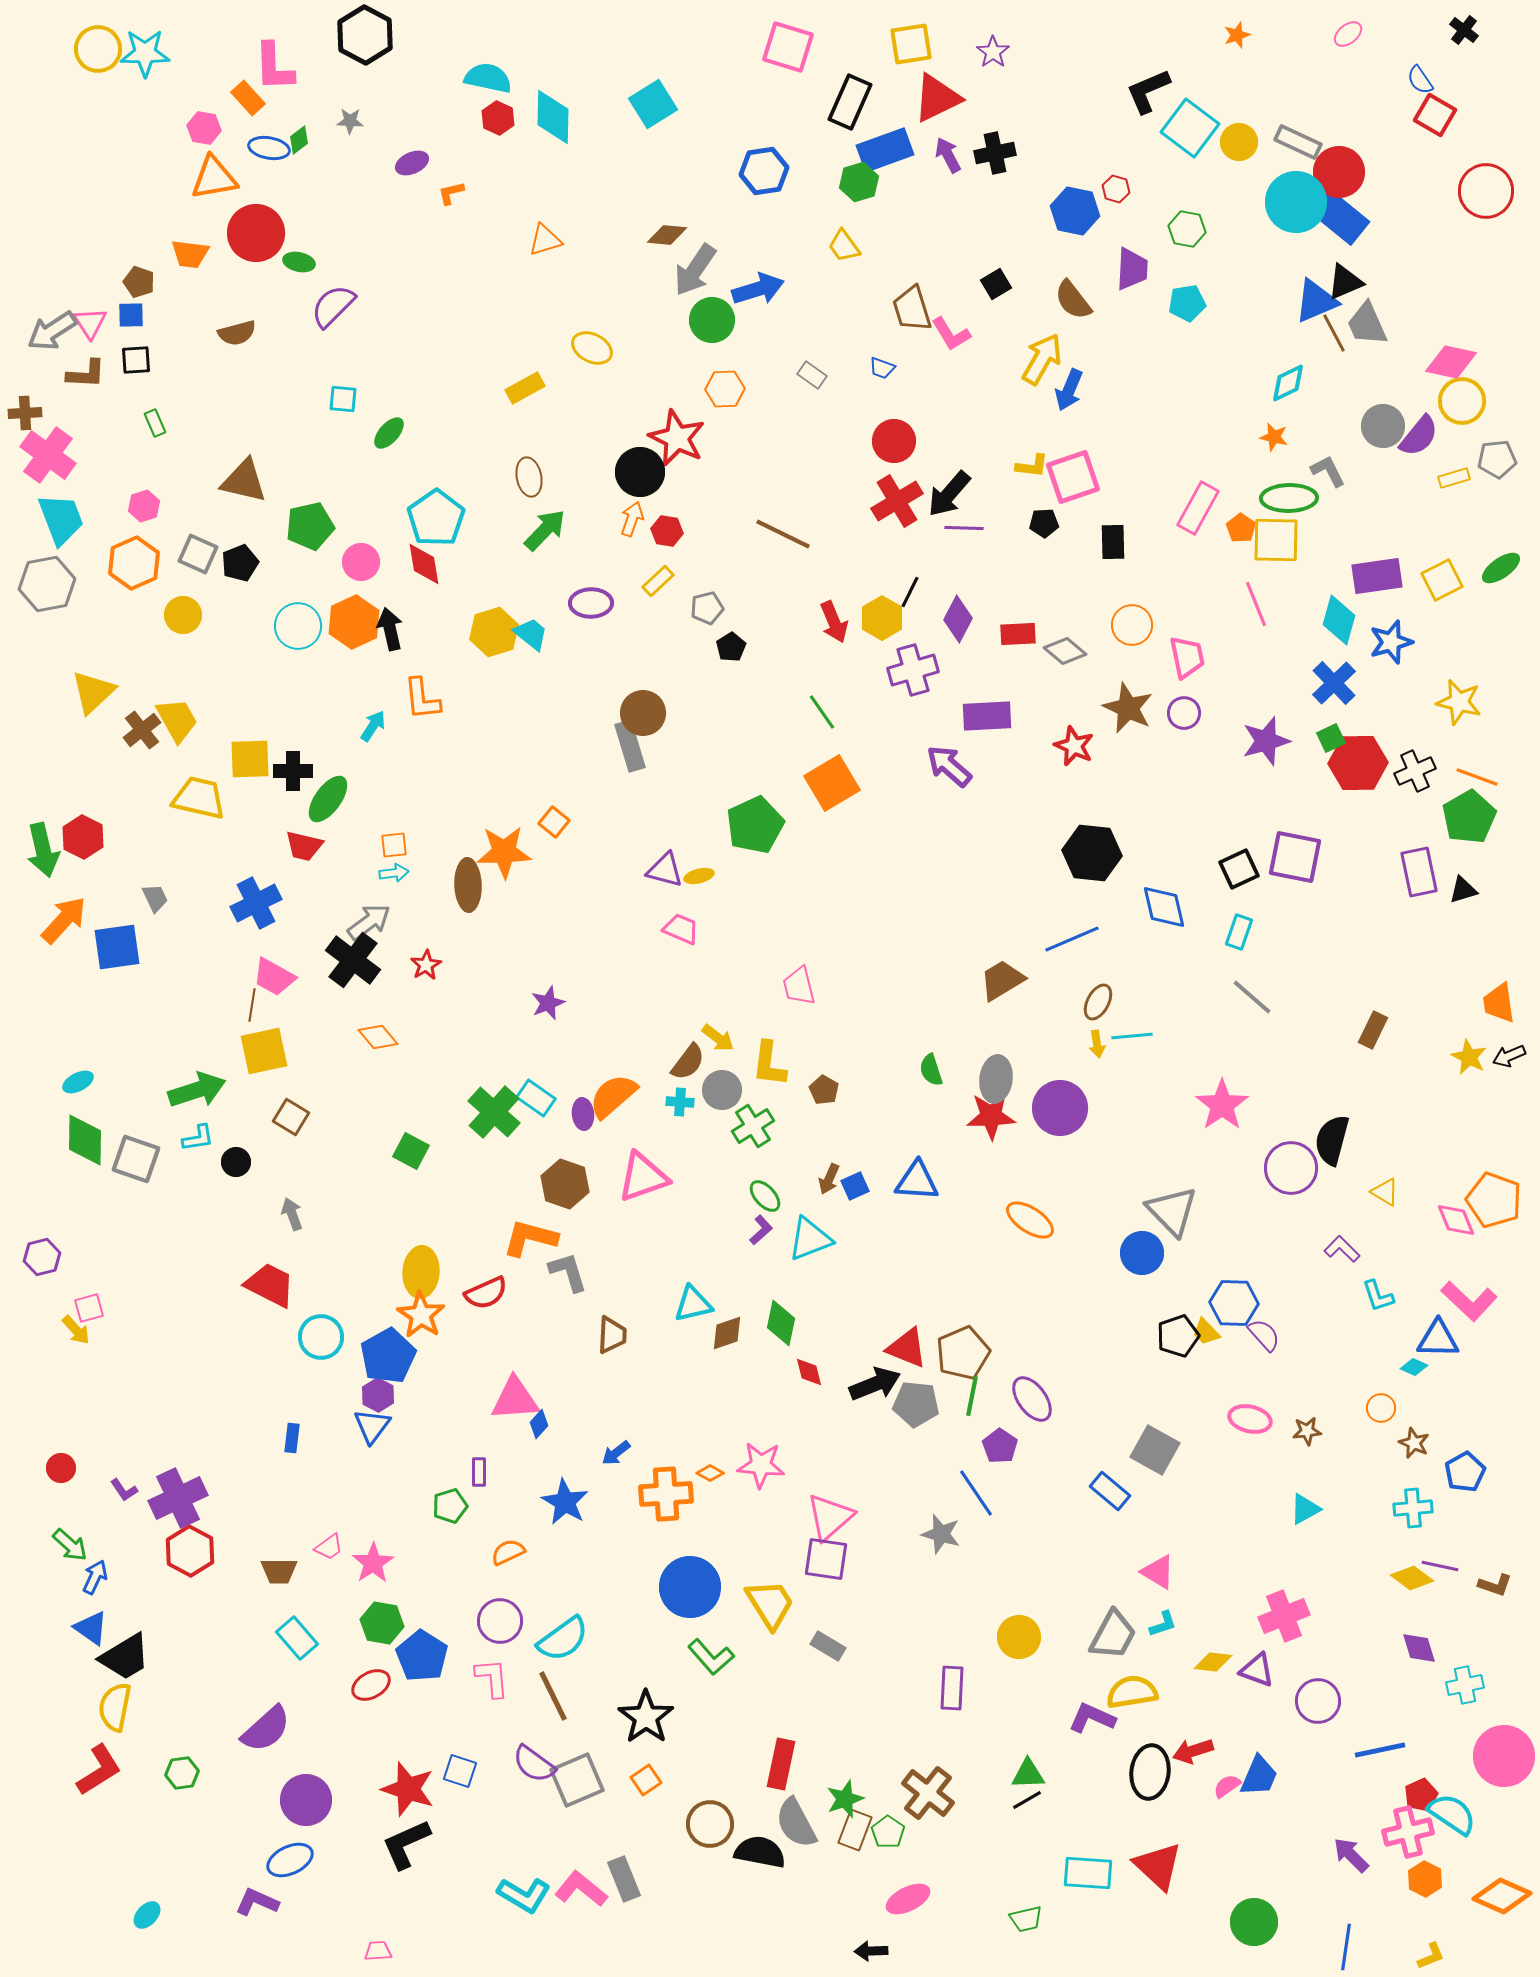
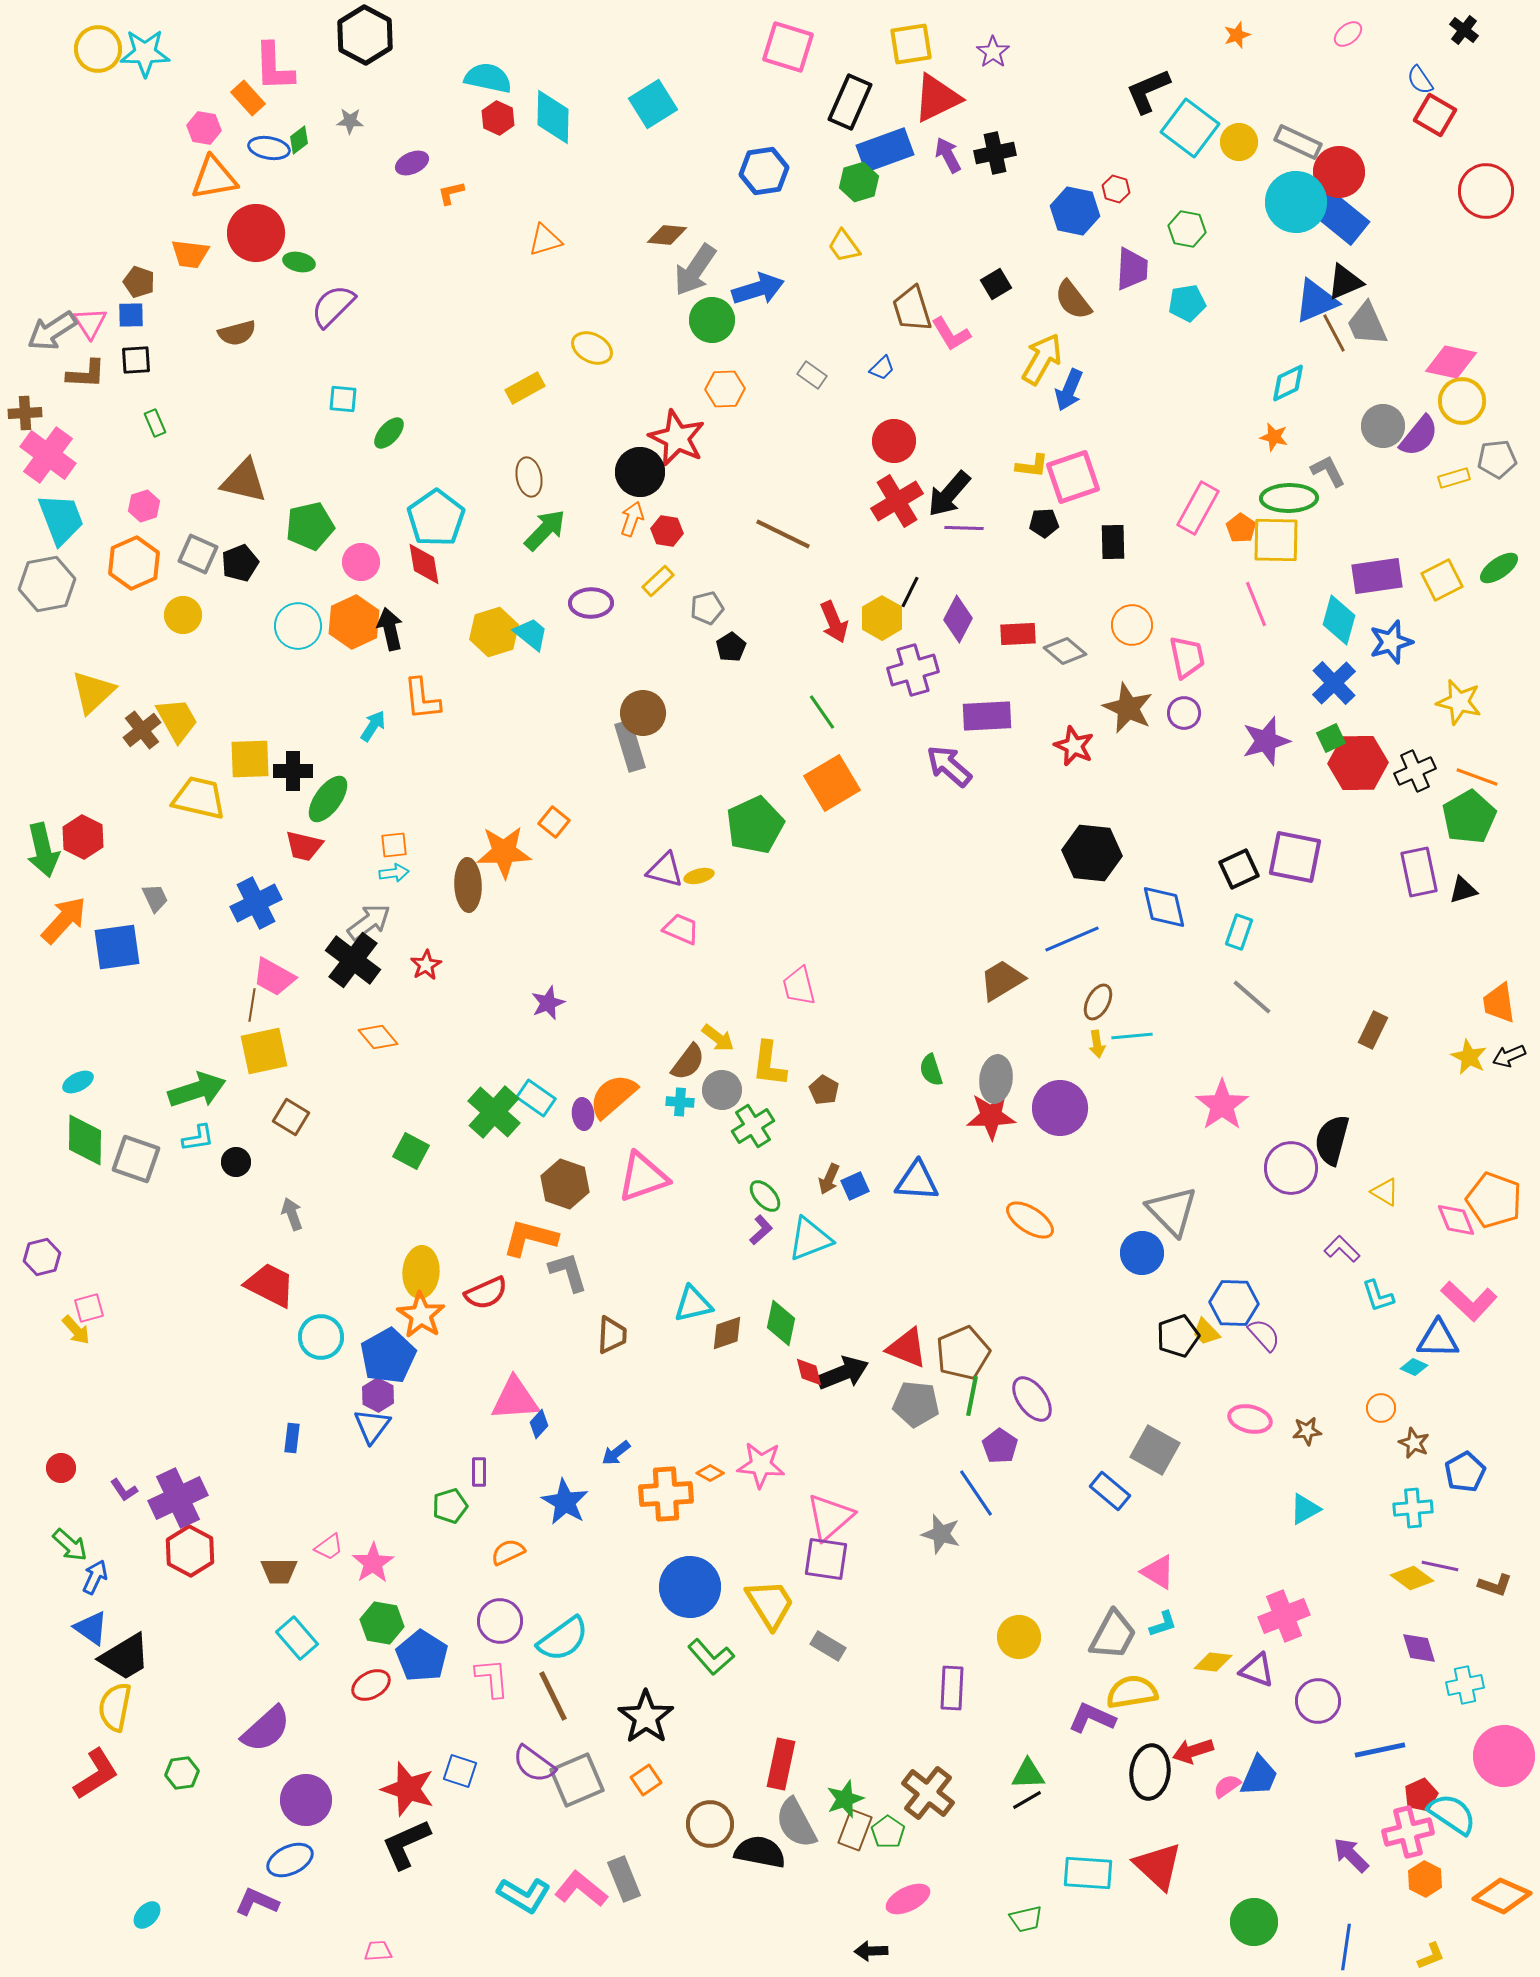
blue trapezoid at (882, 368): rotated 64 degrees counterclockwise
green ellipse at (1501, 568): moved 2 px left
black arrow at (875, 1384): moved 32 px left, 11 px up
red L-shape at (99, 1770): moved 3 px left, 4 px down
